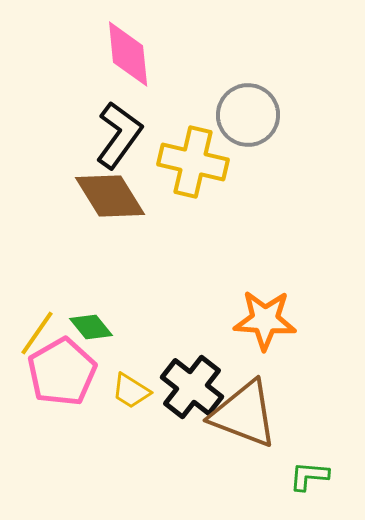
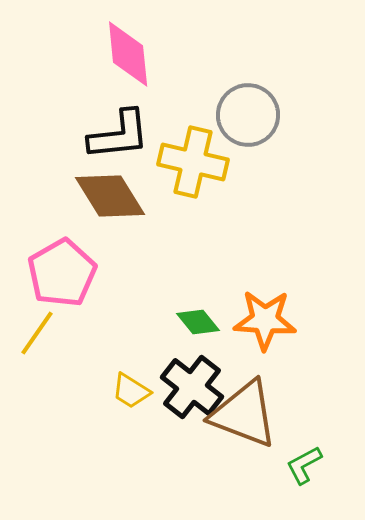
black L-shape: rotated 48 degrees clockwise
green diamond: moved 107 px right, 5 px up
pink pentagon: moved 99 px up
green L-shape: moved 5 px left, 11 px up; rotated 33 degrees counterclockwise
